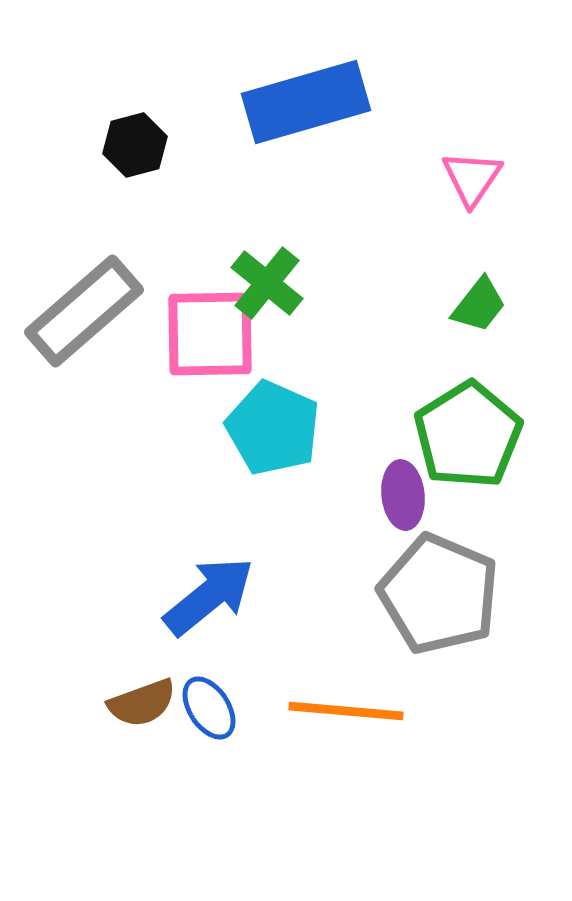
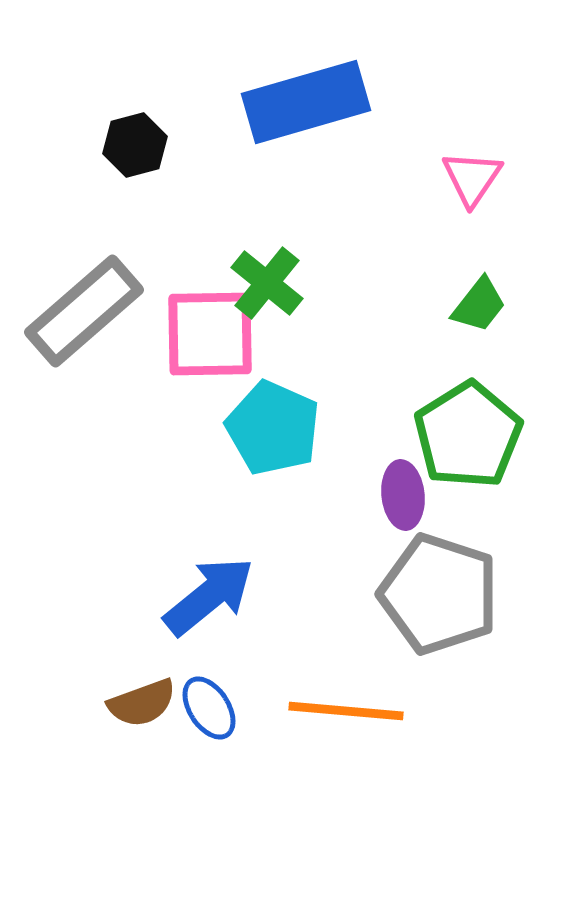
gray pentagon: rotated 5 degrees counterclockwise
